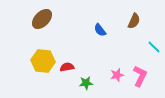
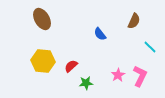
brown ellipse: rotated 75 degrees counterclockwise
blue semicircle: moved 4 px down
cyan line: moved 4 px left
red semicircle: moved 4 px right, 1 px up; rotated 32 degrees counterclockwise
pink star: moved 1 px right; rotated 16 degrees counterclockwise
